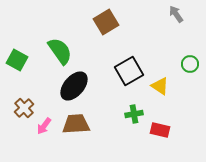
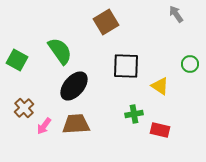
black square: moved 3 px left, 5 px up; rotated 32 degrees clockwise
